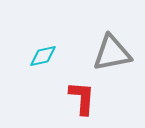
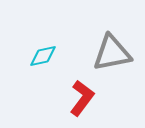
red L-shape: rotated 33 degrees clockwise
